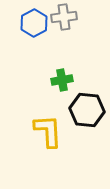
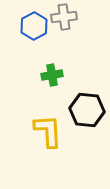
blue hexagon: moved 3 px down
green cross: moved 10 px left, 5 px up
